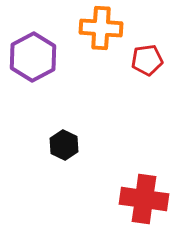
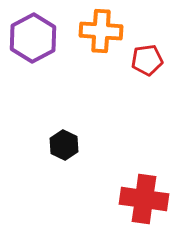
orange cross: moved 3 px down
purple hexagon: moved 19 px up
